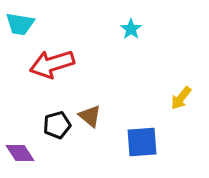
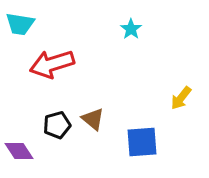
brown triangle: moved 3 px right, 3 px down
purple diamond: moved 1 px left, 2 px up
